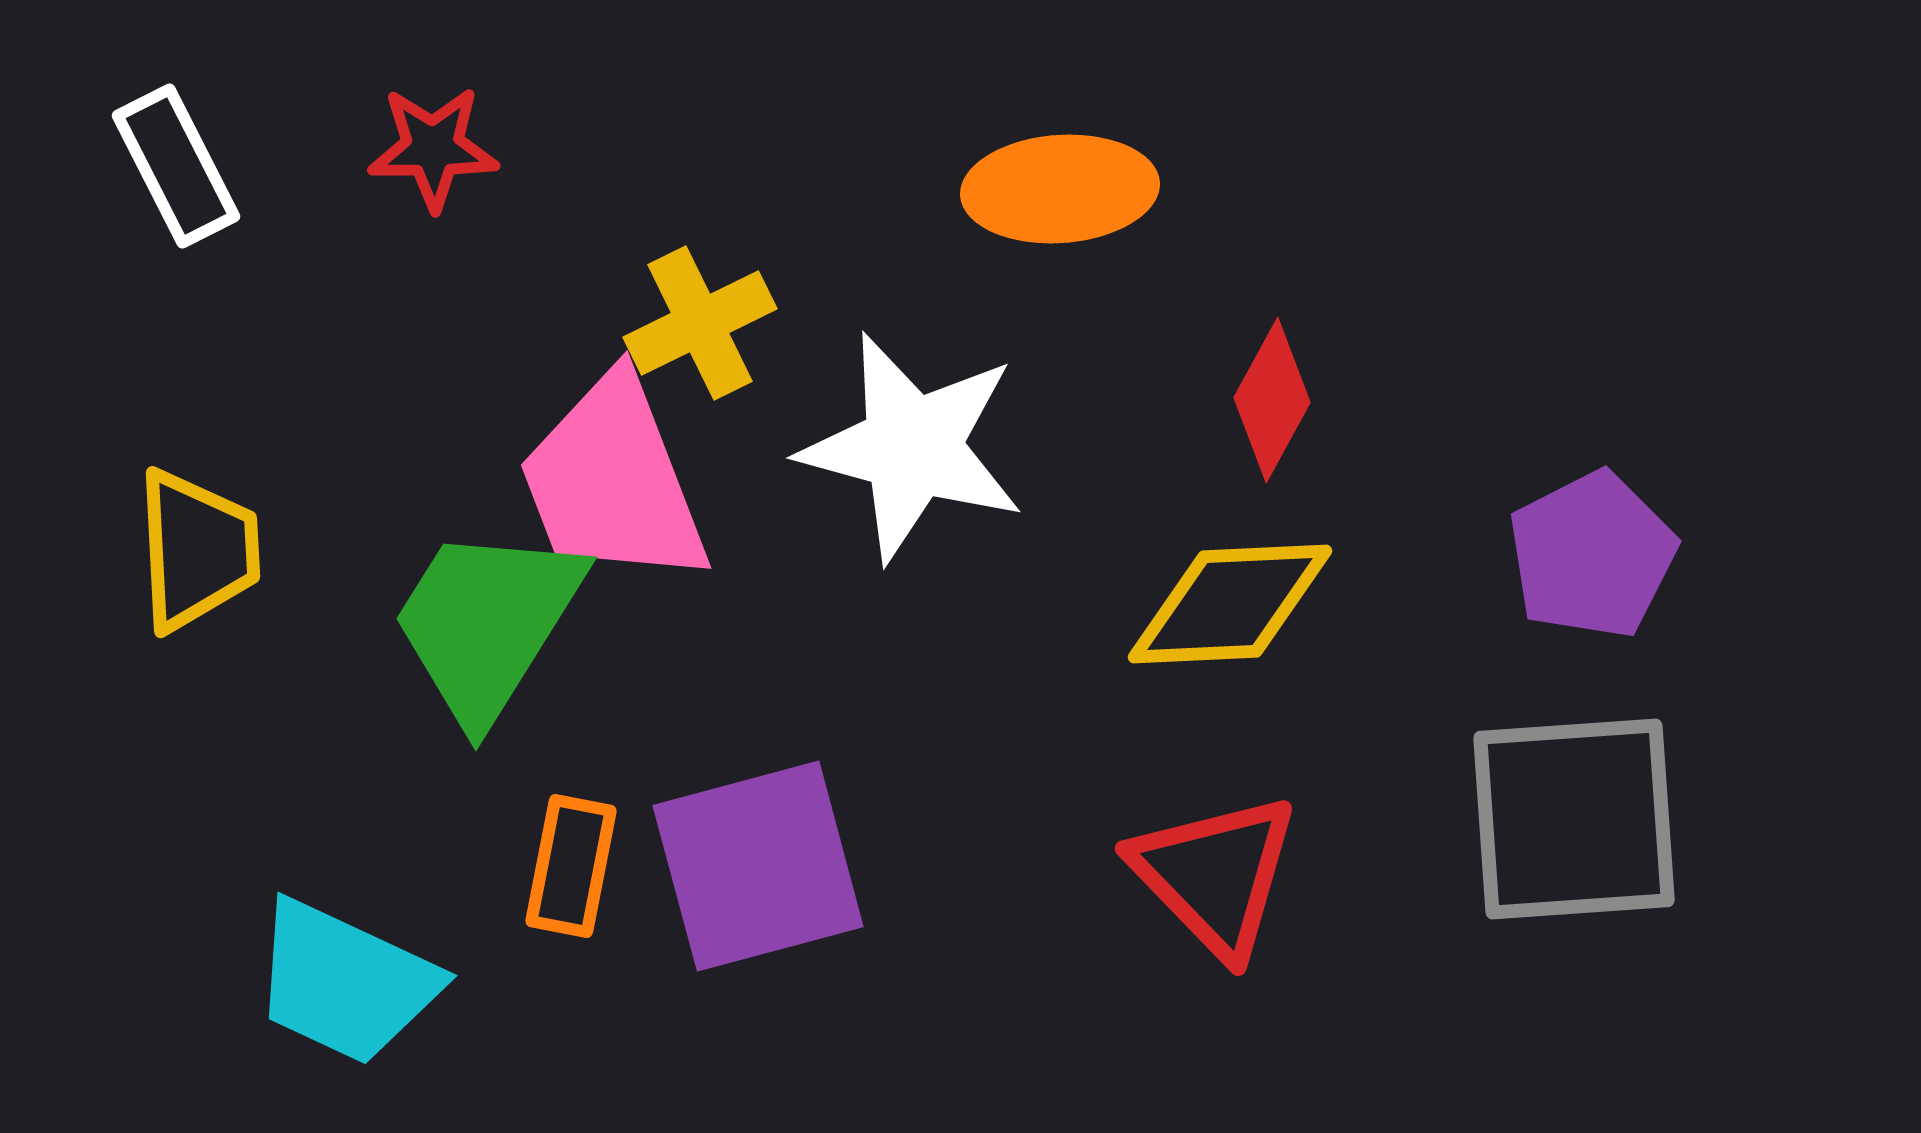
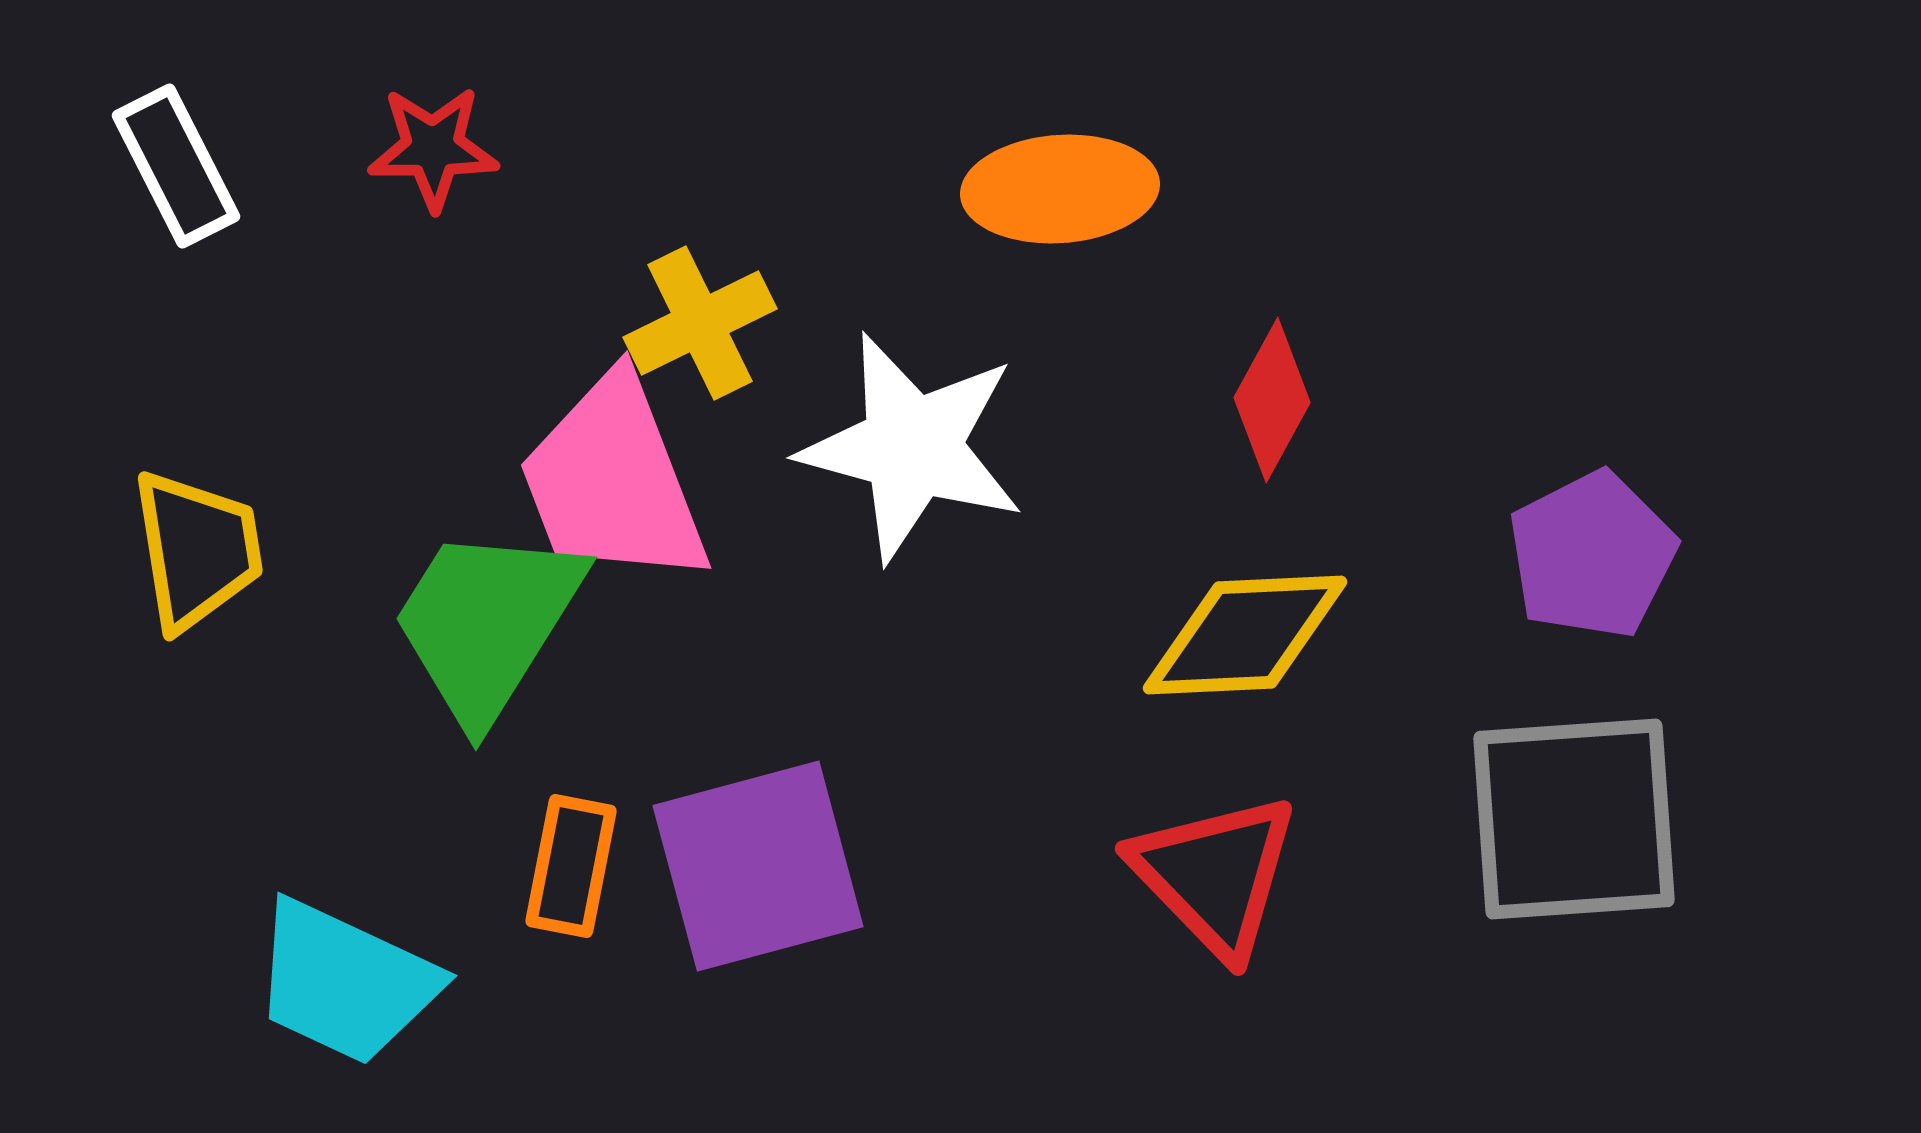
yellow trapezoid: rotated 6 degrees counterclockwise
yellow diamond: moved 15 px right, 31 px down
